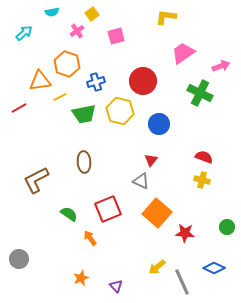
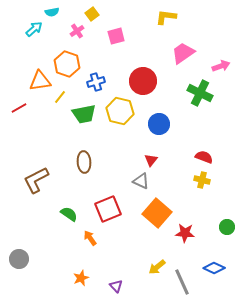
cyan arrow: moved 10 px right, 4 px up
yellow line: rotated 24 degrees counterclockwise
